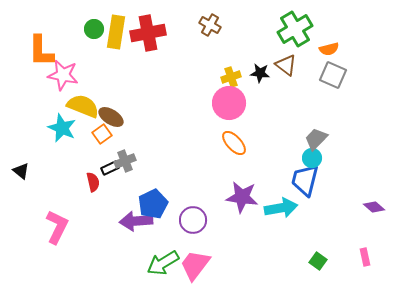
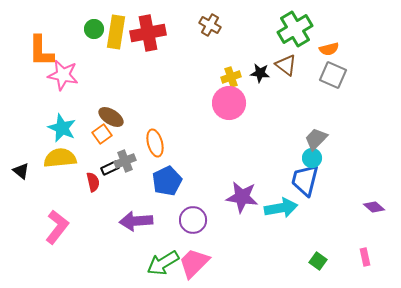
yellow semicircle: moved 23 px left, 52 px down; rotated 28 degrees counterclockwise
orange ellipse: moved 79 px left; rotated 28 degrees clockwise
blue pentagon: moved 14 px right, 23 px up
pink L-shape: rotated 12 degrees clockwise
pink trapezoid: moved 1 px left, 2 px up; rotated 8 degrees clockwise
